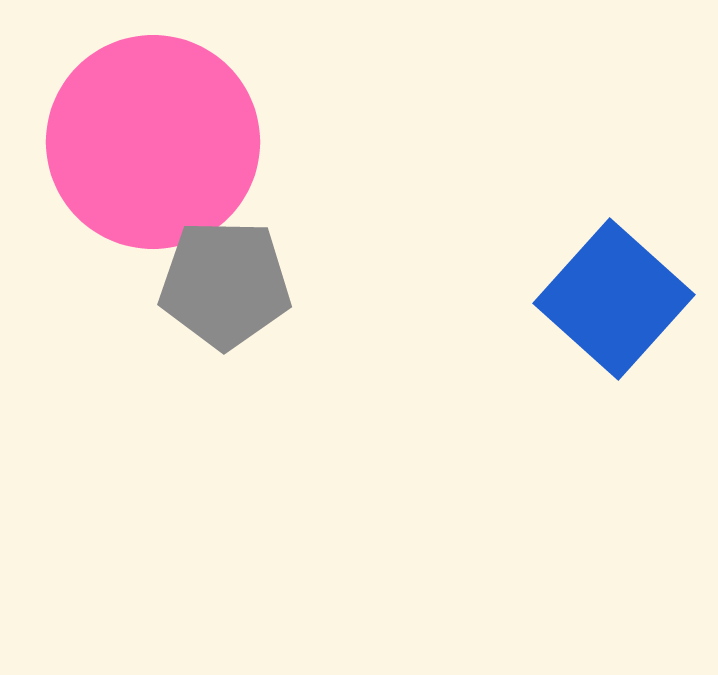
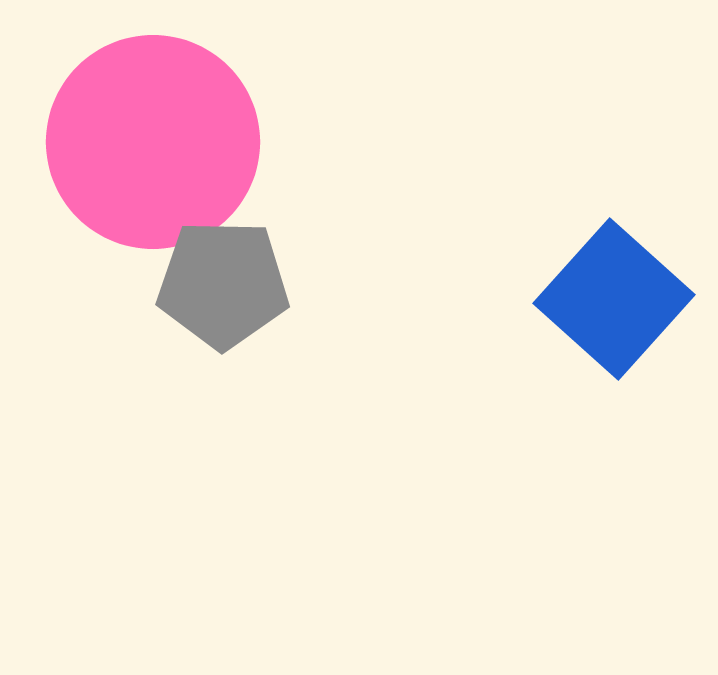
gray pentagon: moved 2 px left
